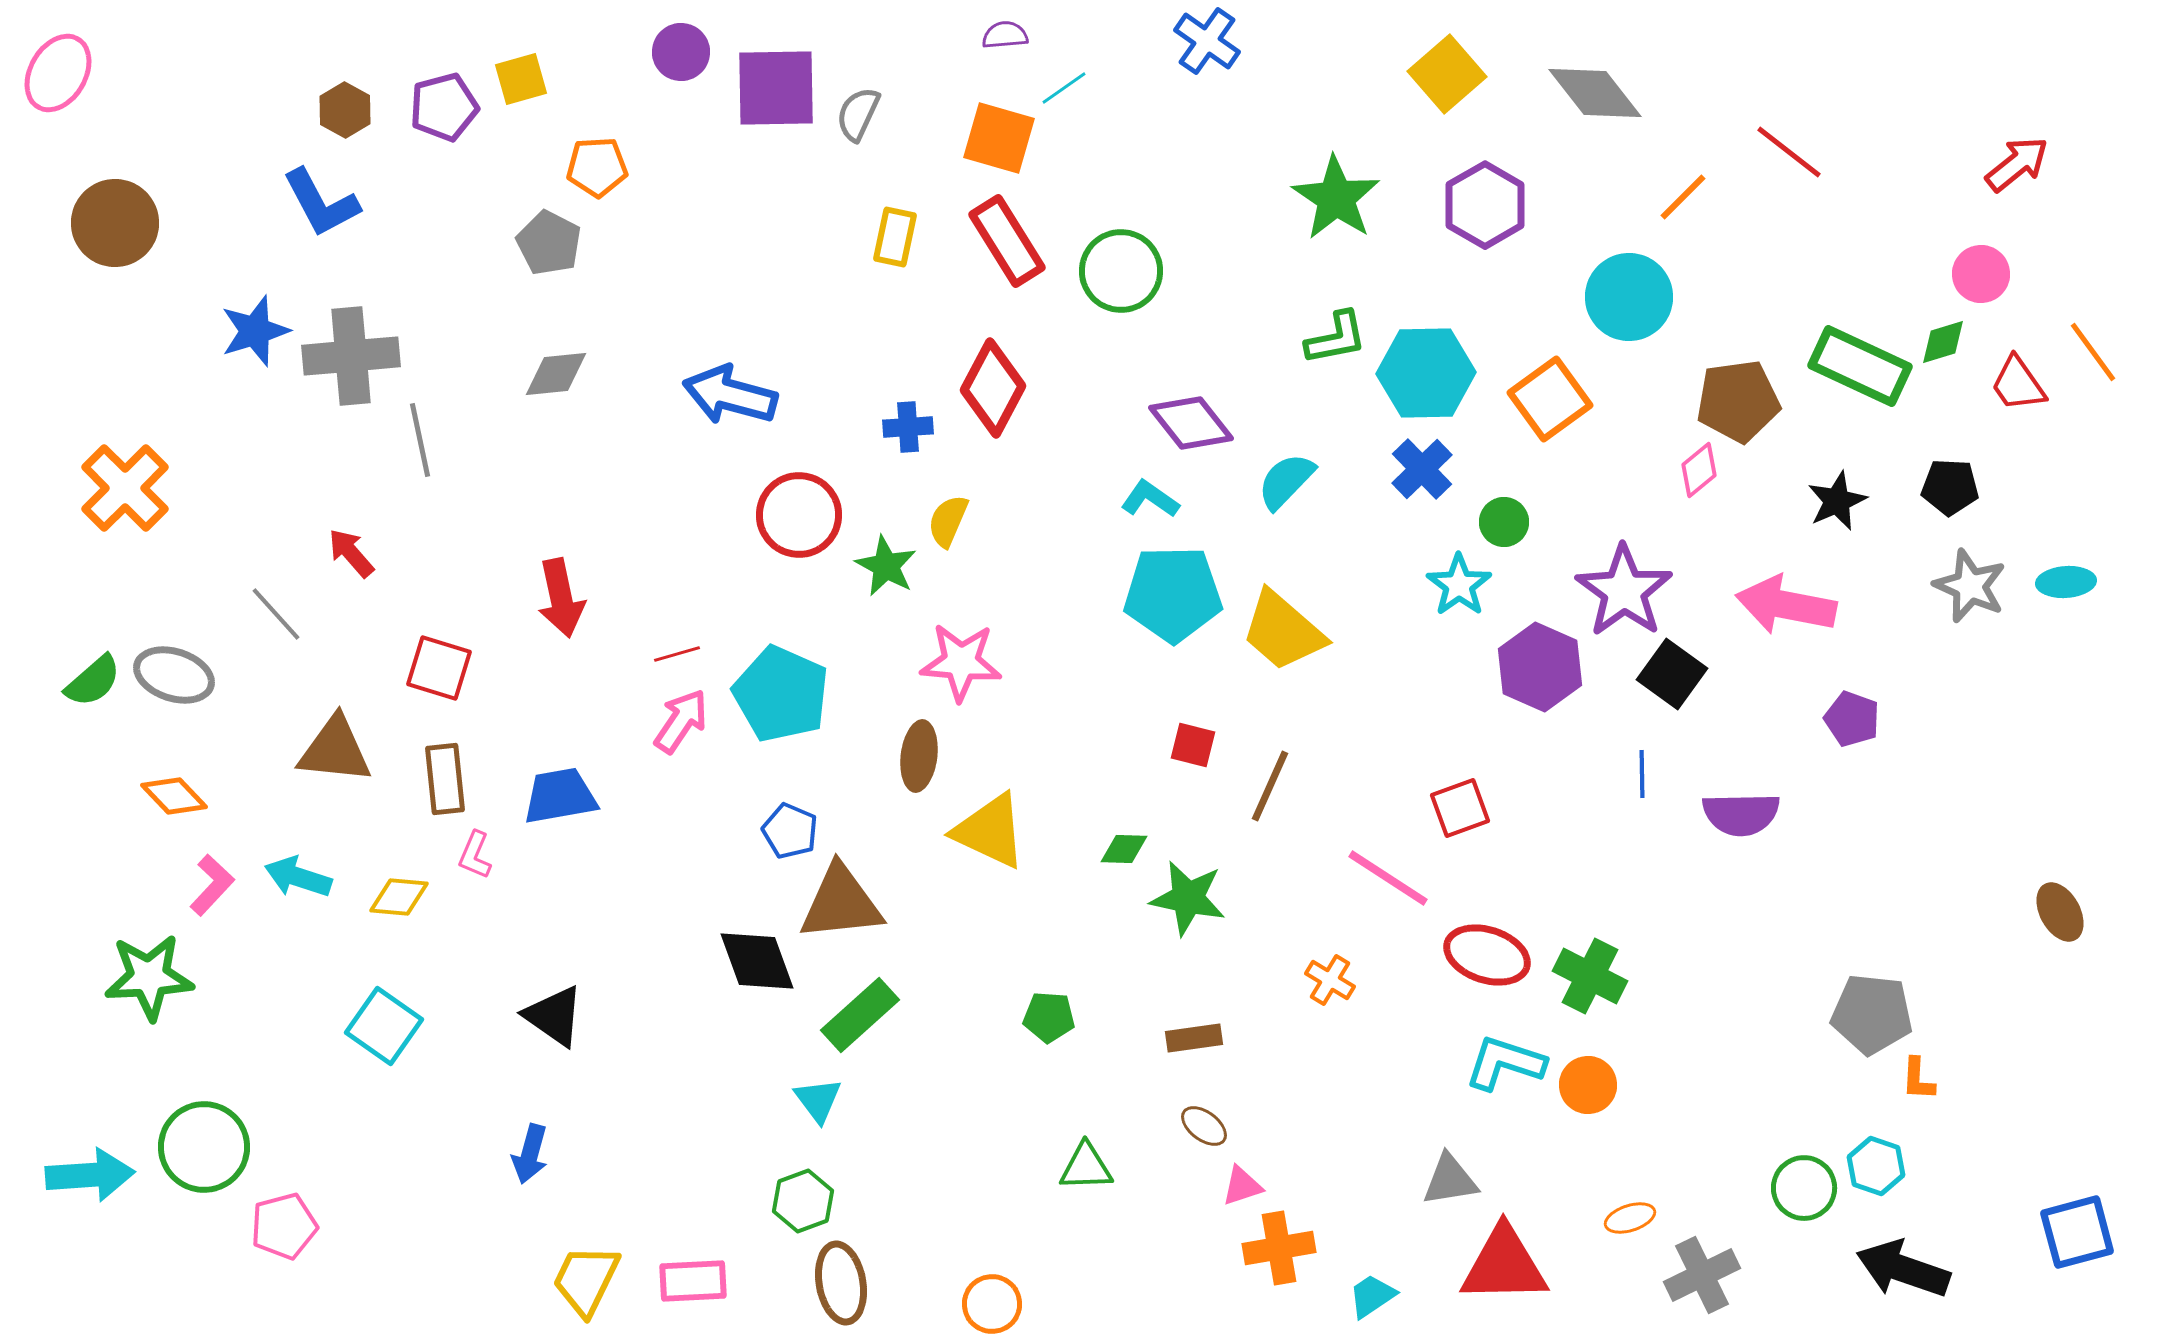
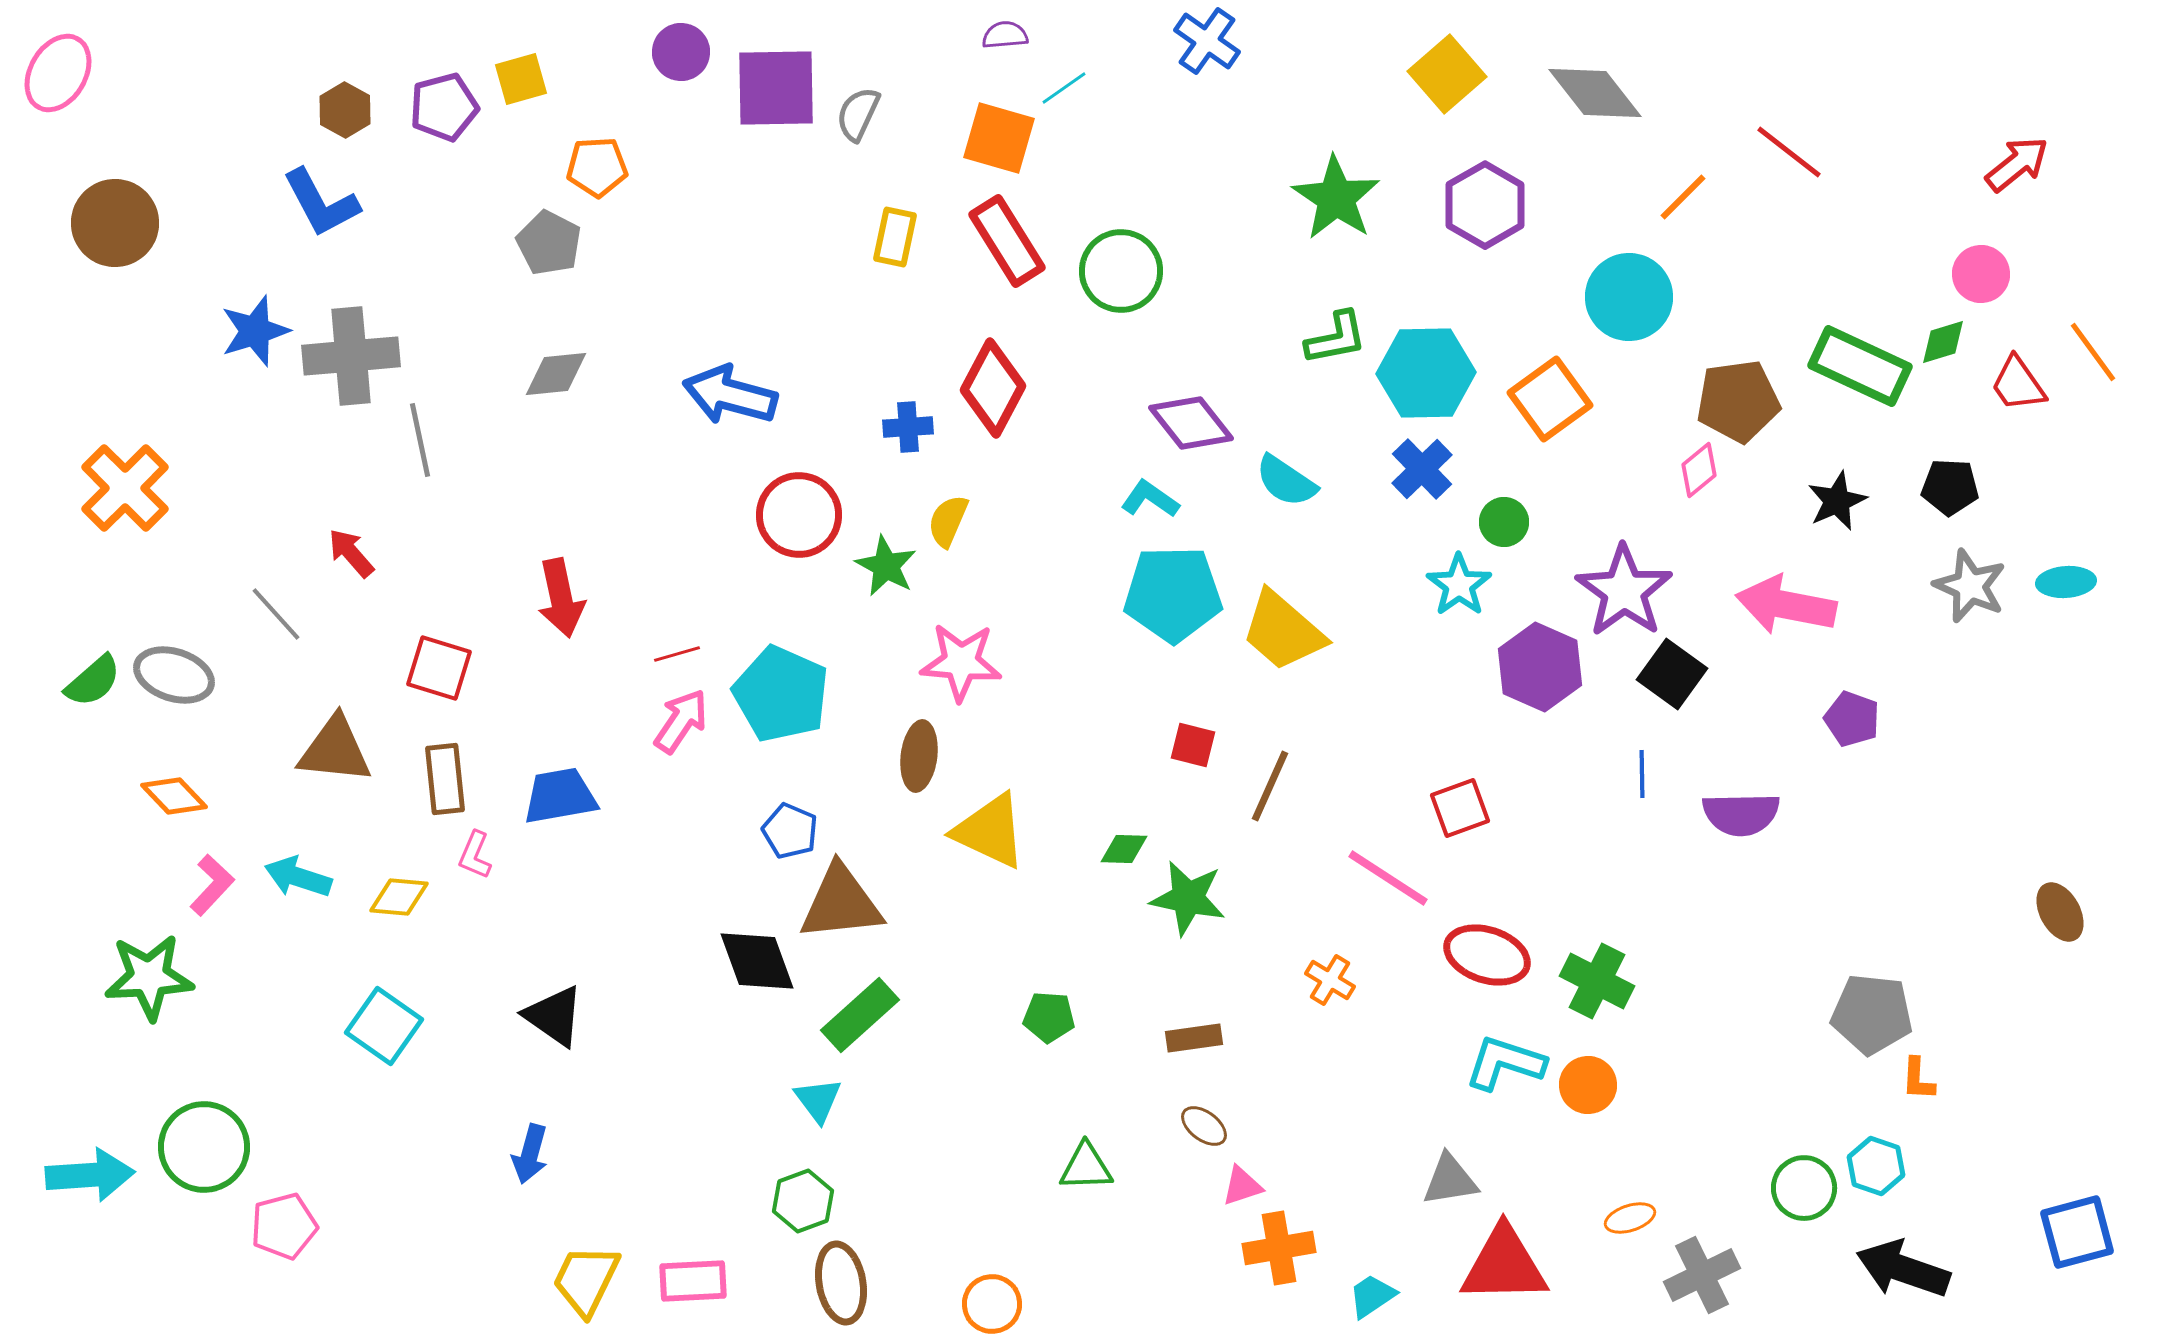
cyan semicircle at (1286, 481): rotated 100 degrees counterclockwise
green cross at (1590, 976): moved 7 px right, 5 px down
